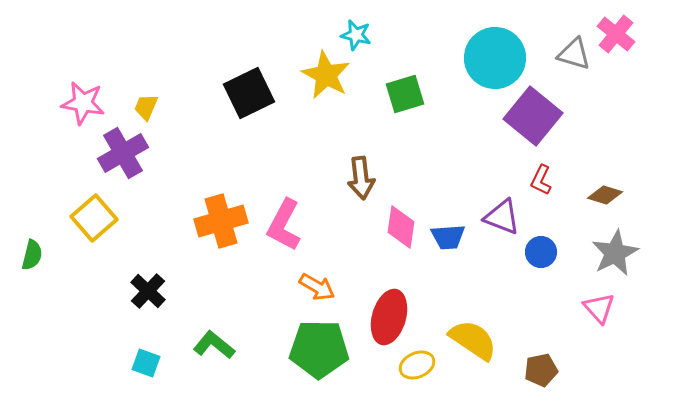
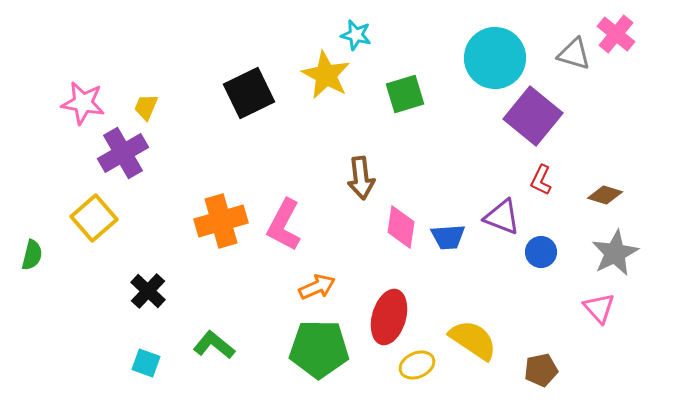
orange arrow: rotated 54 degrees counterclockwise
